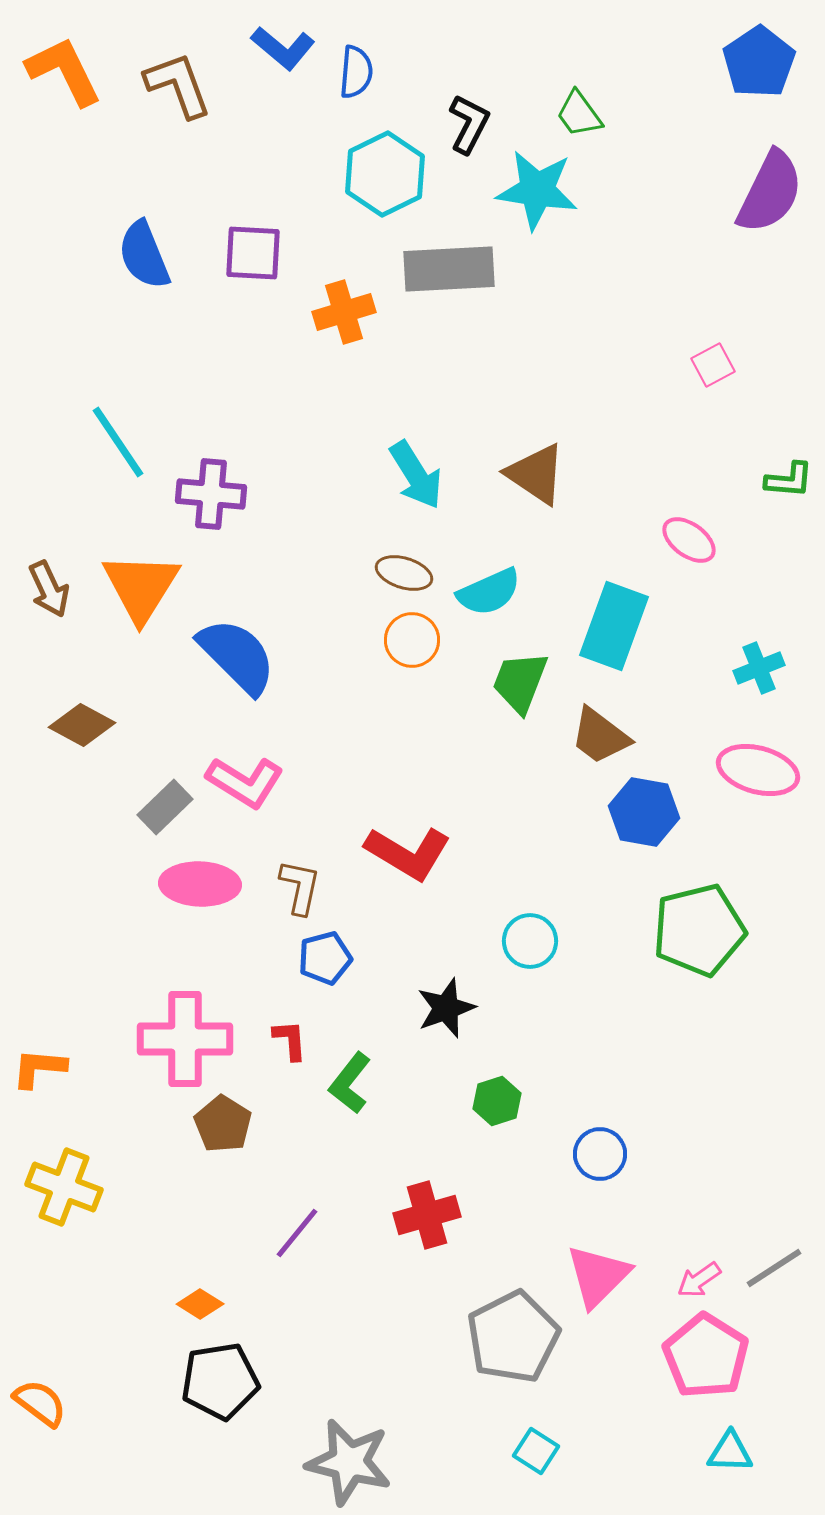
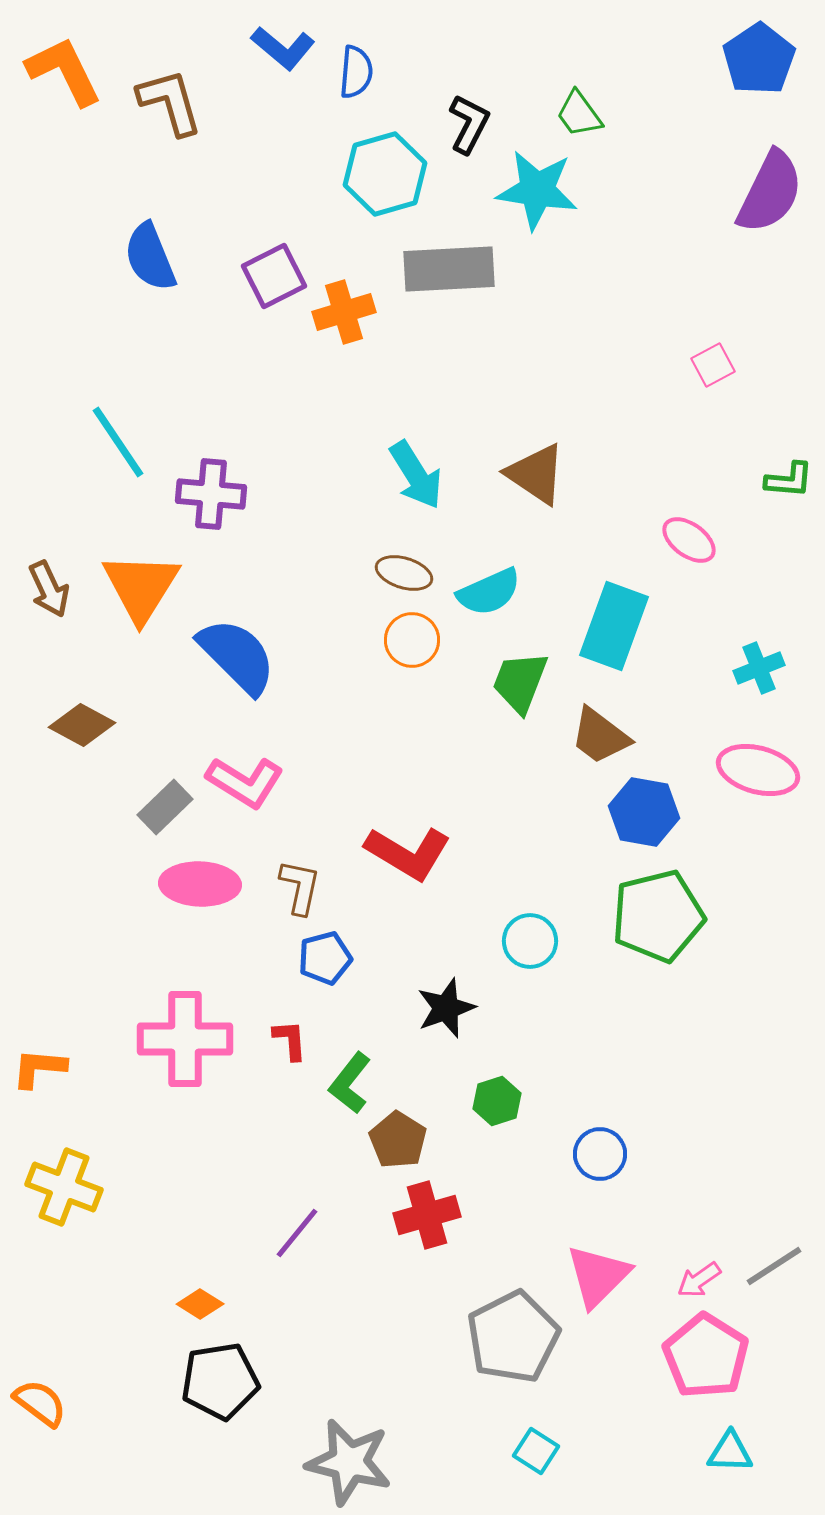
blue pentagon at (759, 62): moved 3 px up
brown L-shape at (178, 85): moved 8 px left, 17 px down; rotated 4 degrees clockwise
cyan hexagon at (385, 174): rotated 10 degrees clockwise
purple square at (253, 253): moved 21 px right, 23 px down; rotated 30 degrees counterclockwise
blue semicircle at (144, 255): moved 6 px right, 2 px down
green pentagon at (699, 930): moved 41 px left, 14 px up
brown pentagon at (223, 1124): moved 175 px right, 16 px down
gray line at (774, 1268): moved 2 px up
